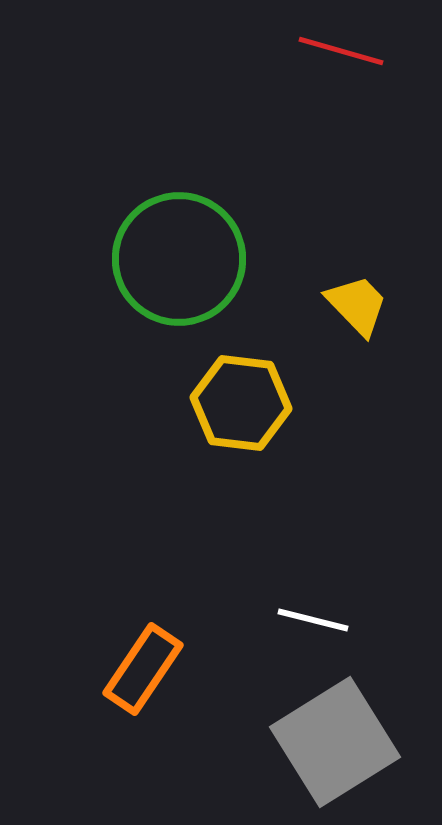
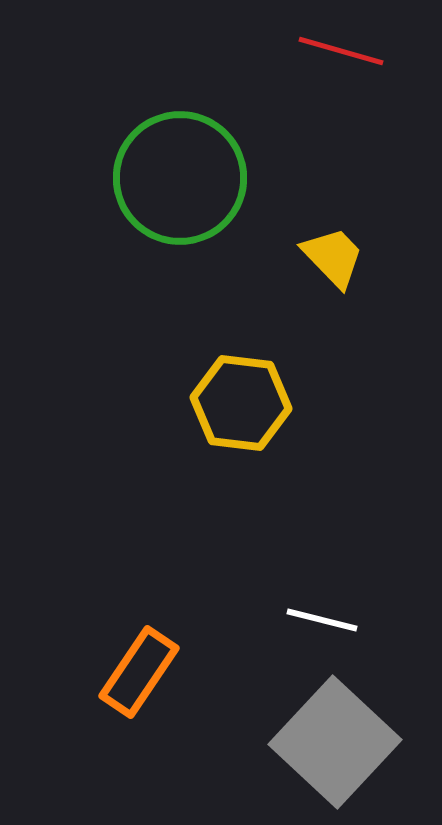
green circle: moved 1 px right, 81 px up
yellow trapezoid: moved 24 px left, 48 px up
white line: moved 9 px right
orange rectangle: moved 4 px left, 3 px down
gray square: rotated 15 degrees counterclockwise
